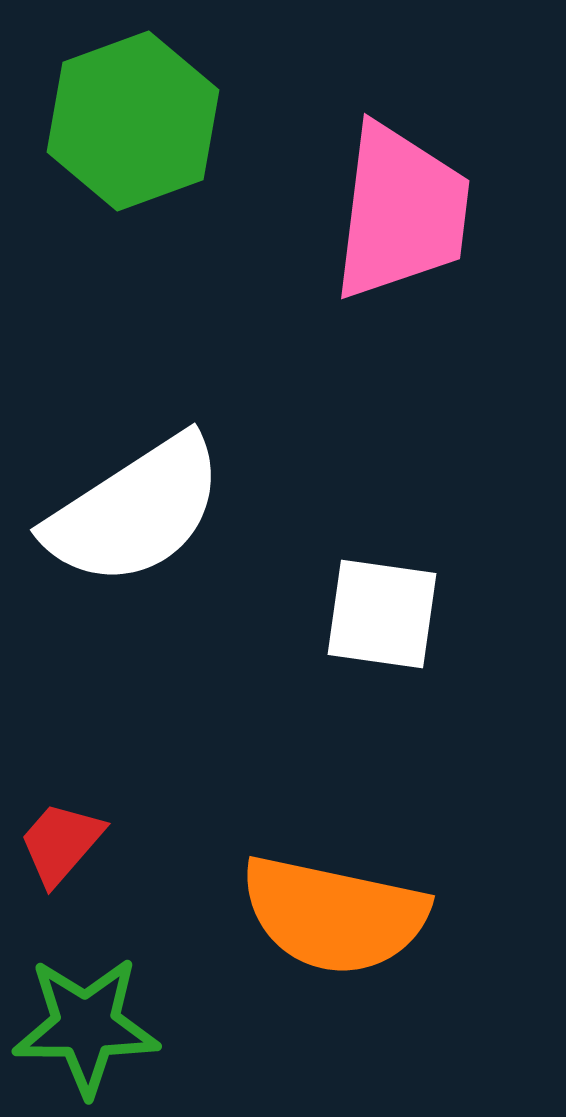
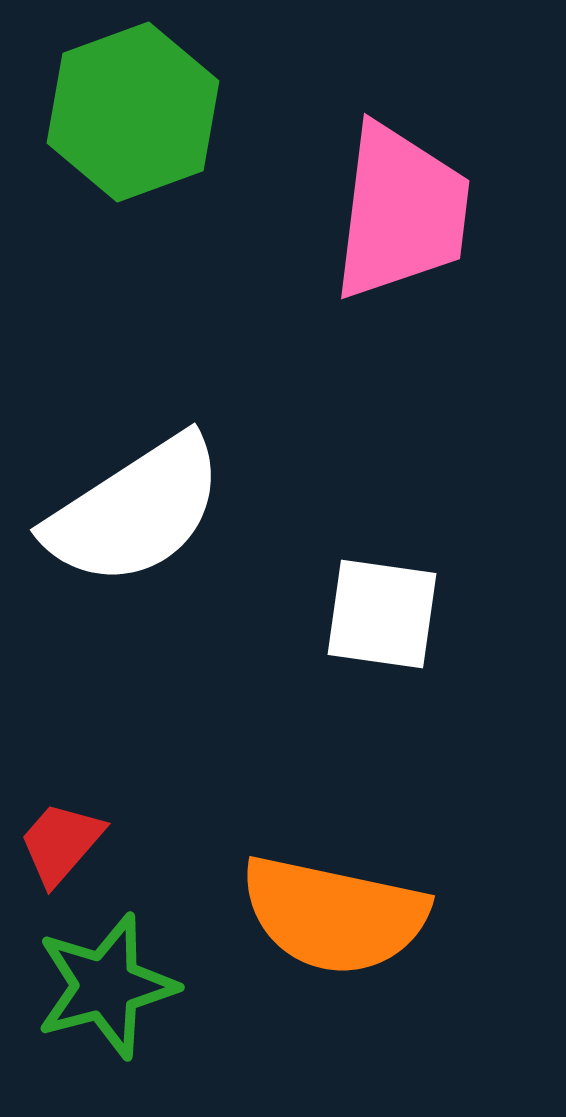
green hexagon: moved 9 px up
green star: moved 20 px right, 40 px up; rotated 15 degrees counterclockwise
